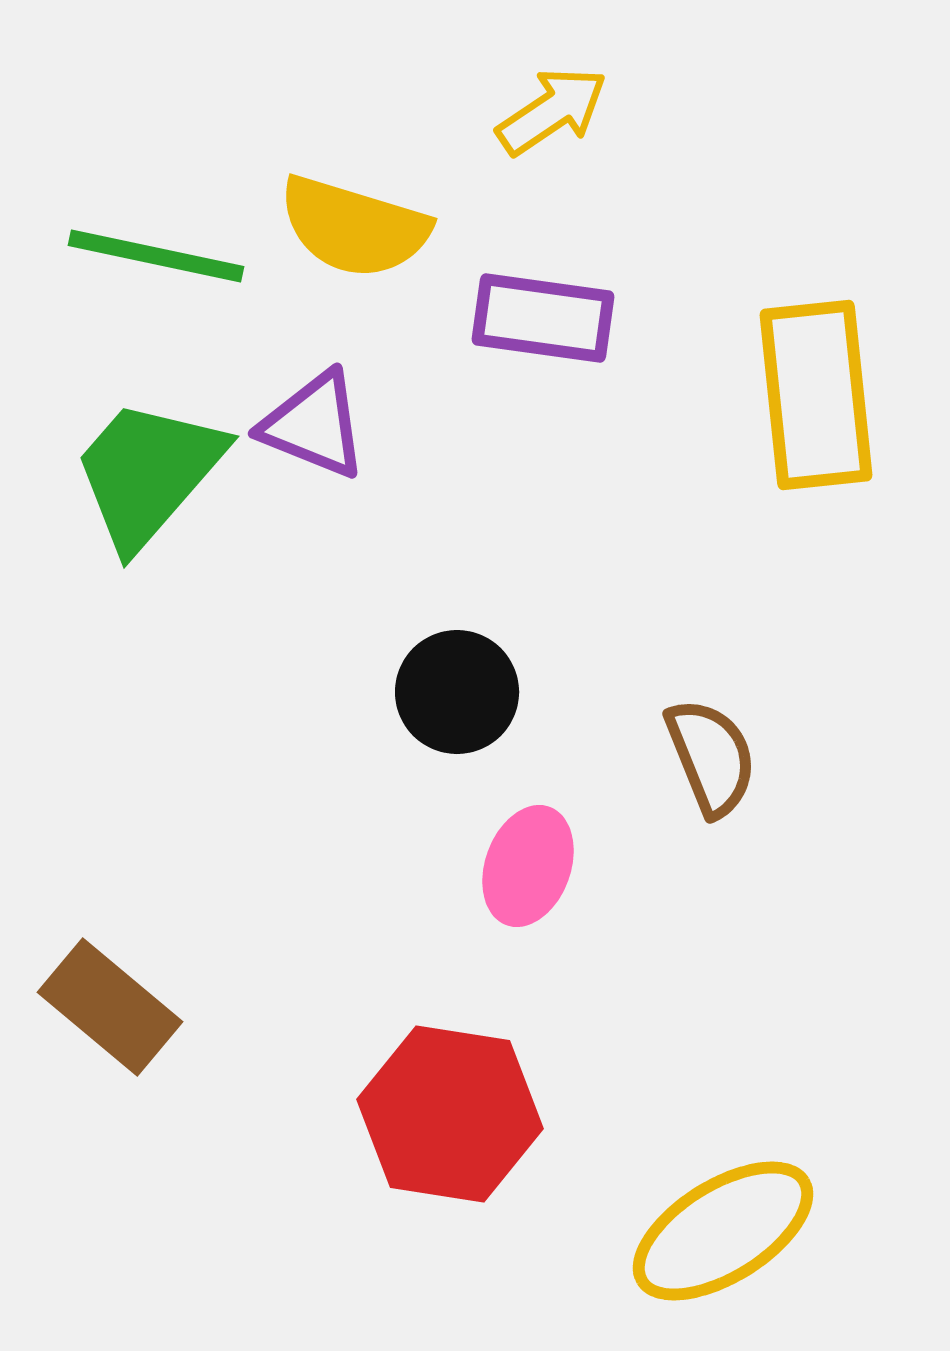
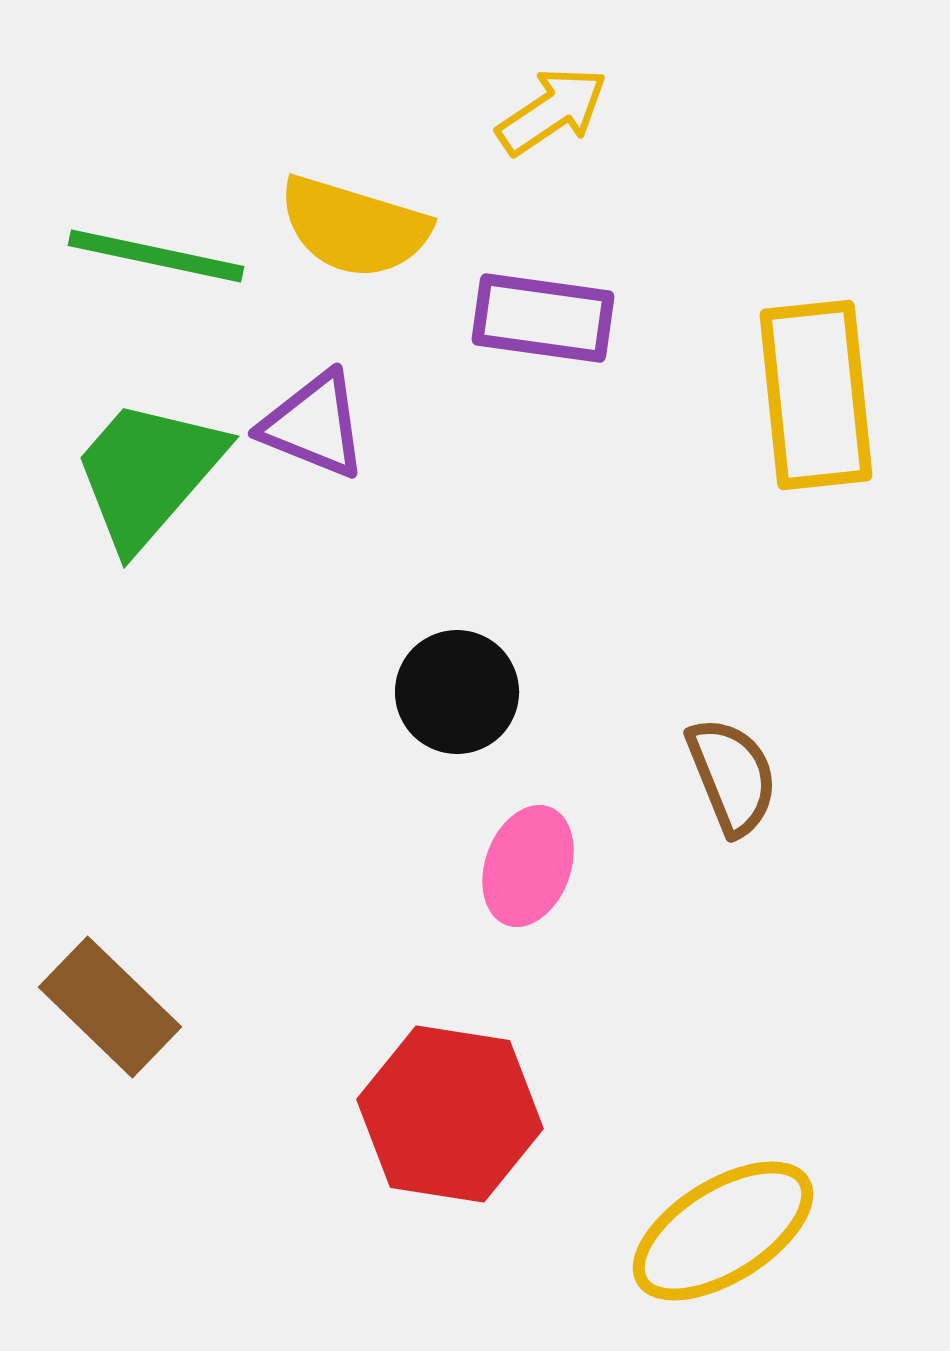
brown semicircle: moved 21 px right, 19 px down
brown rectangle: rotated 4 degrees clockwise
